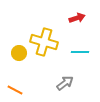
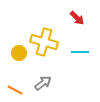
red arrow: rotated 63 degrees clockwise
gray arrow: moved 22 px left
